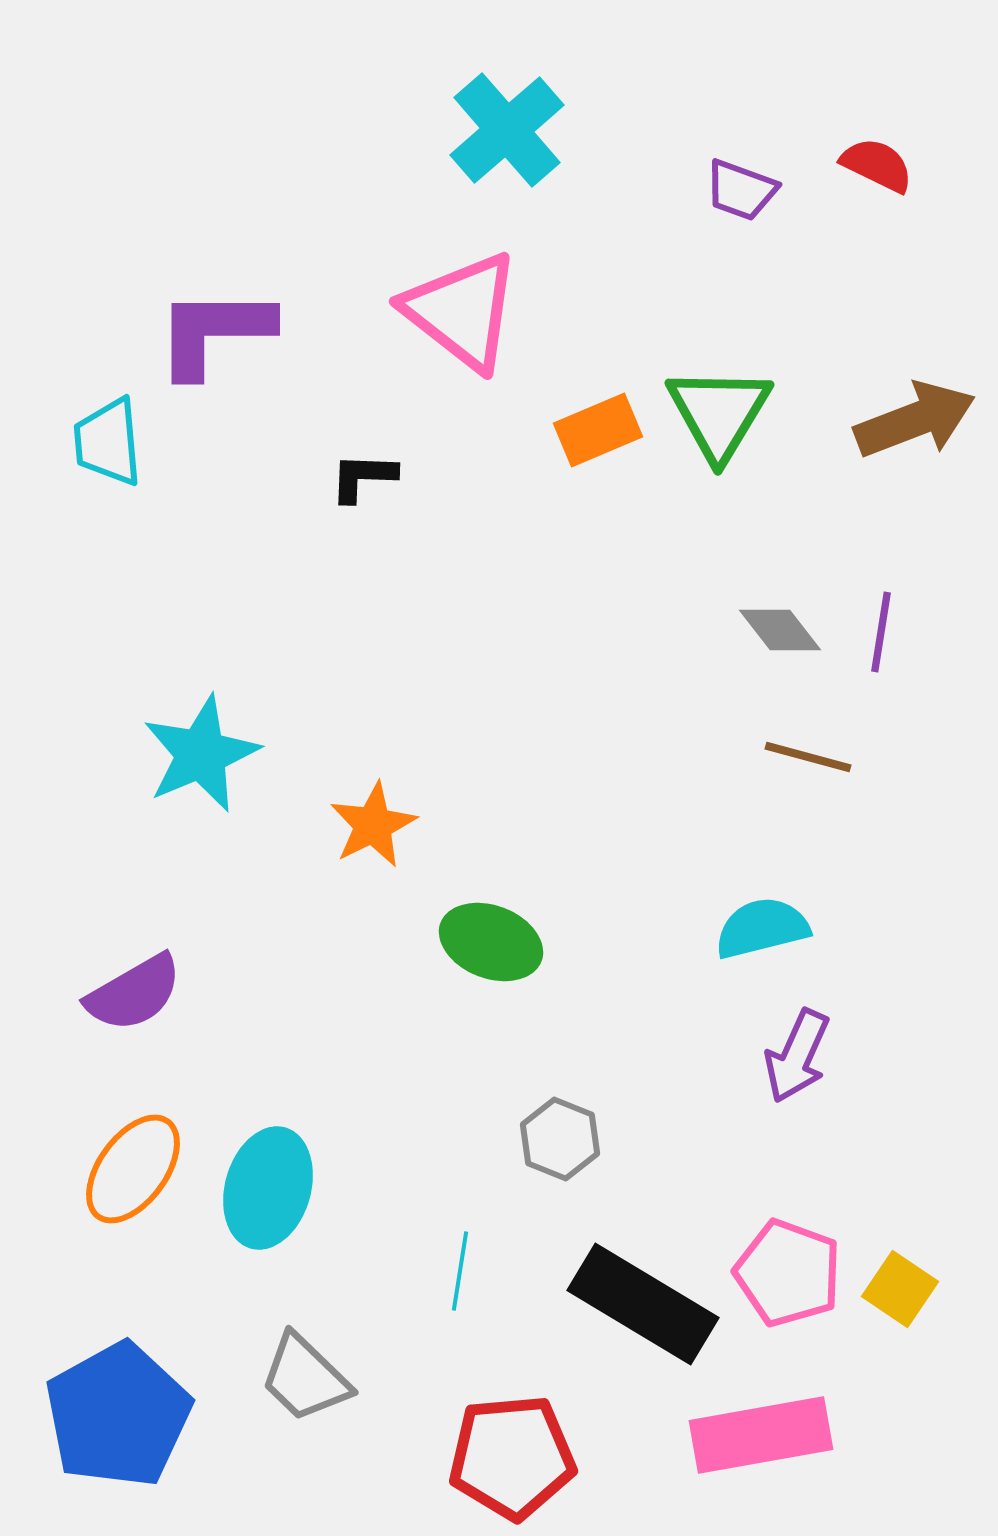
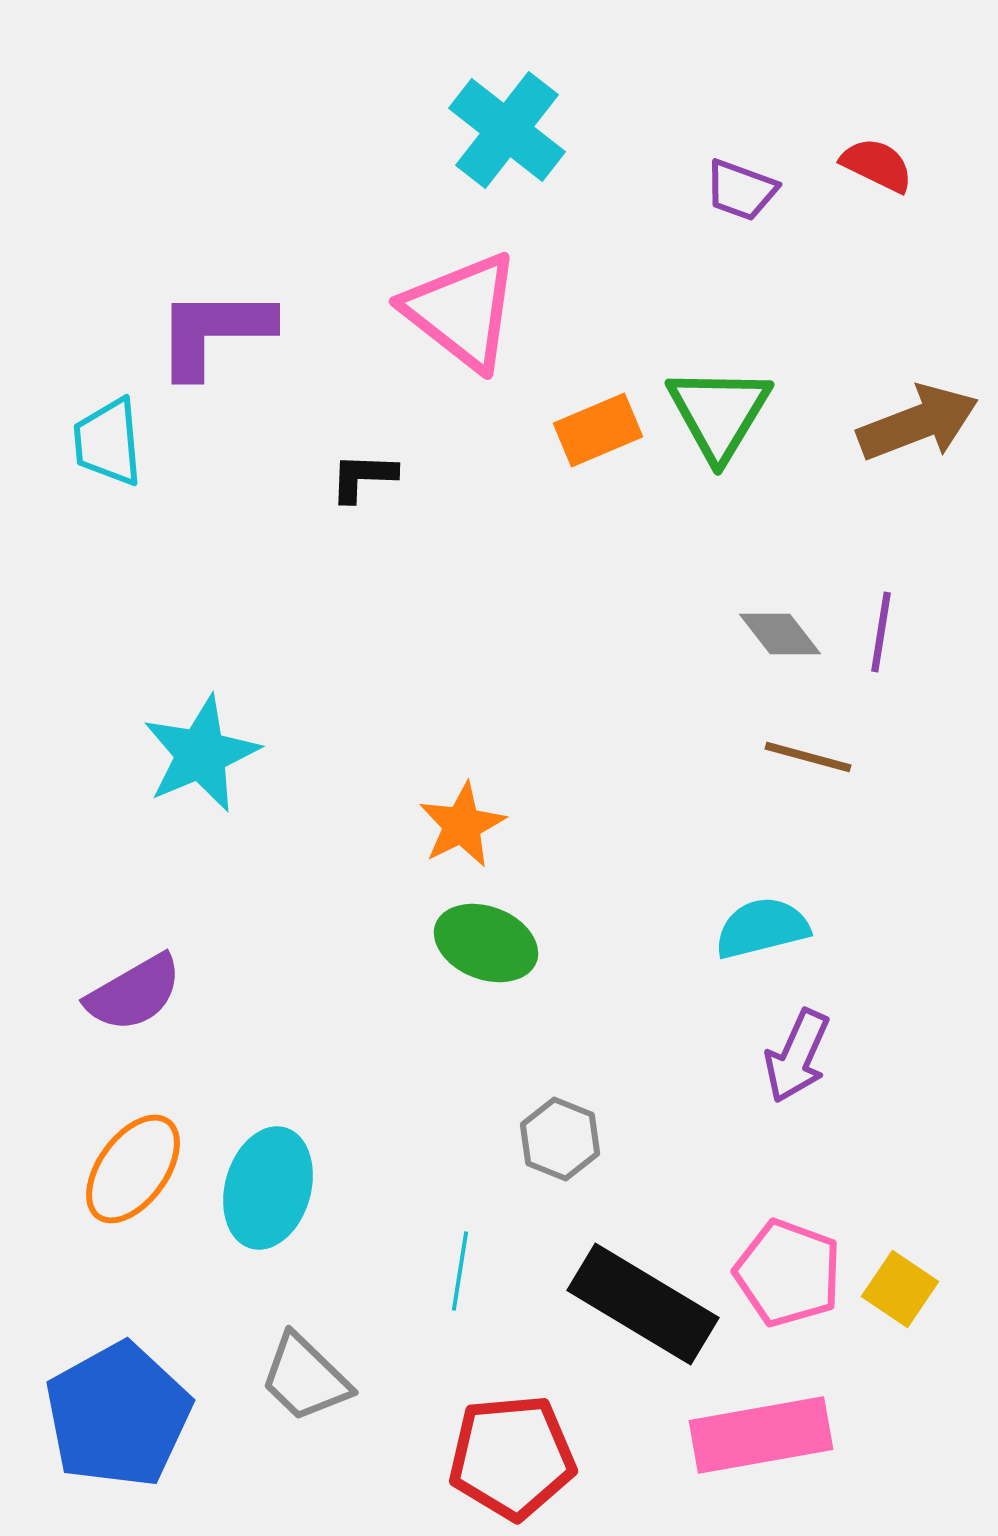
cyan cross: rotated 11 degrees counterclockwise
brown arrow: moved 3 px right, 3 px down
gray diamond: moved 4 px down
orange star: moved 89 px right
green ellipse: moved 5 px left, 1 px down
